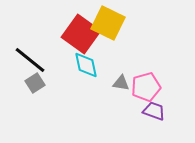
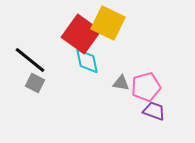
cyan diamond: moved 1 px right, 4 px up
gray square: rotated 30 degrees counterclockwise
